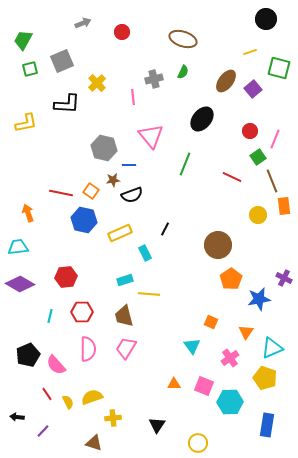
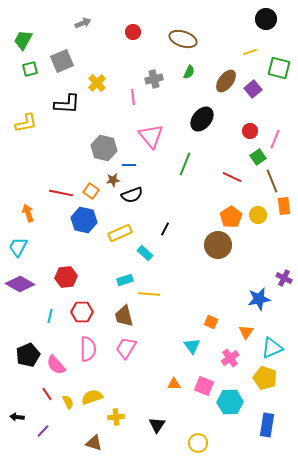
red circle at (122, 32): moved 11 px right
green semicircle at (183, 72): moved 6 px right
cyan trapezoid at (18, 247): rotated 55 degrees counterclockwise
cyan rectangle at (145, 253): rotated 21 degrees counterclockwise
orange pentagon at (231, 279): moved 62 px up
yellow cross at (113, 418): moved 3 px right, 1 px up
